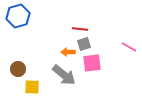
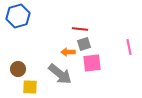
pink line: rotated 49 degrees clockwise
gray arrow: moved 4 px left, 1 px up
yellow square: moved 2 px left
